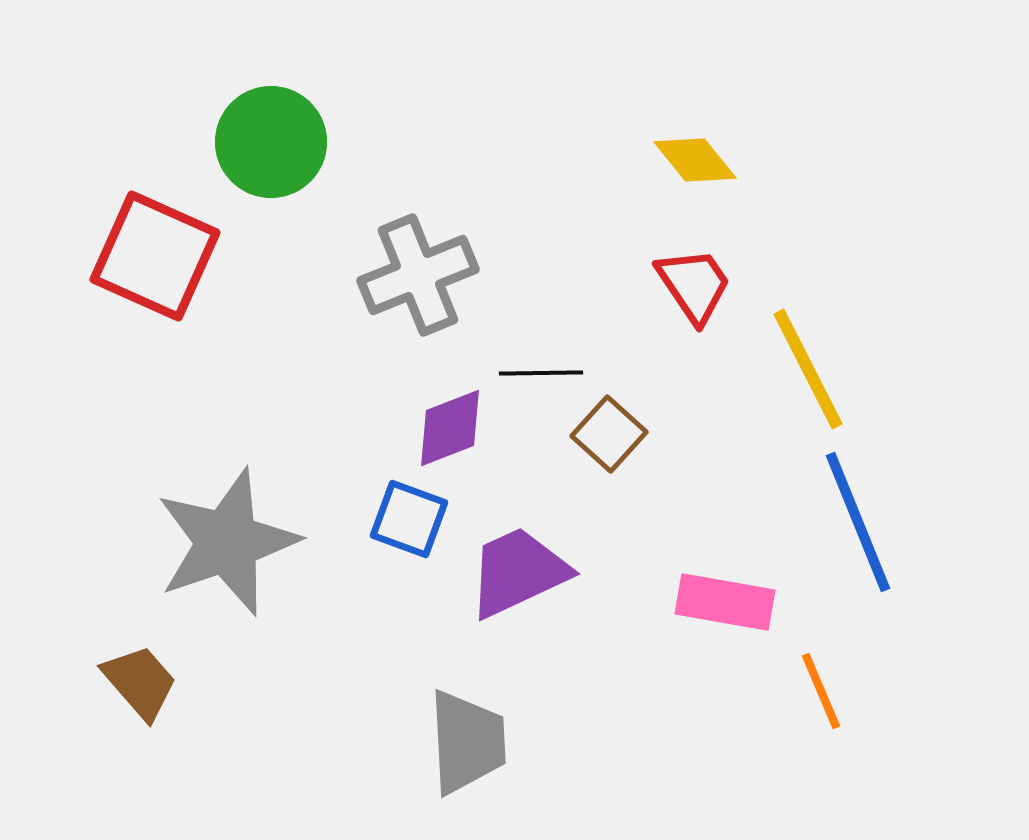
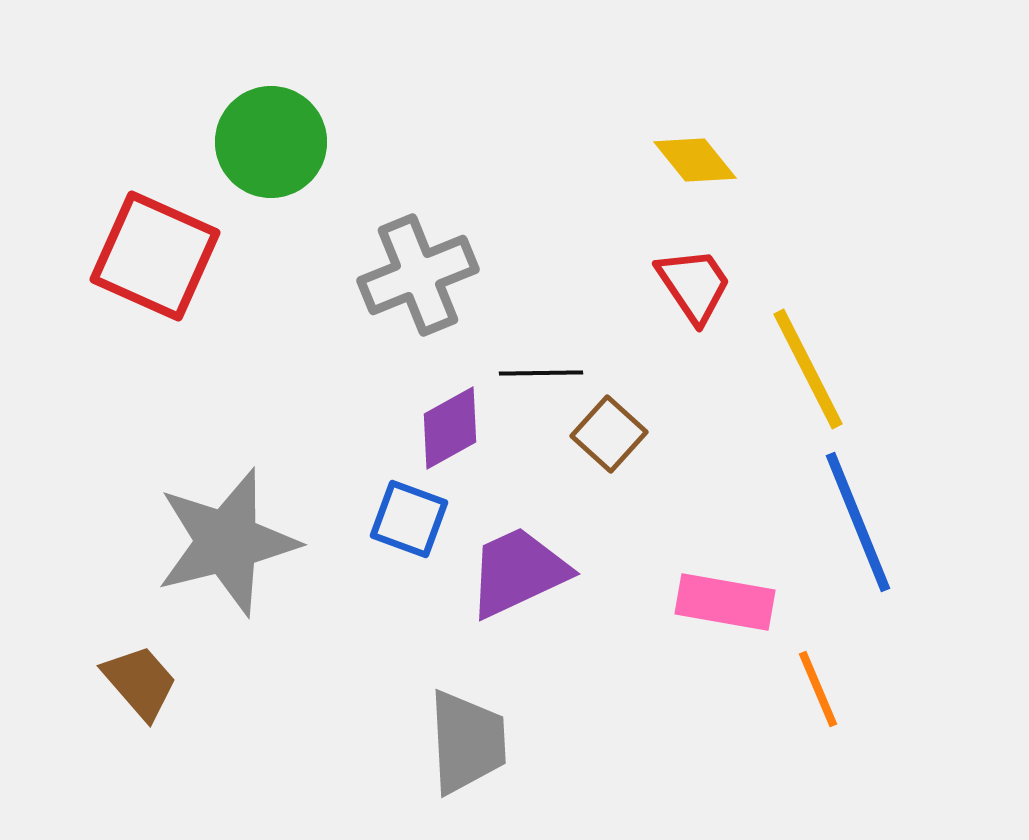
purple diamond: rotated 8 degrees counterclockwise
gray star: rotated 5 degrees clockwise
orange line: moved 3 px left, 2 px up
